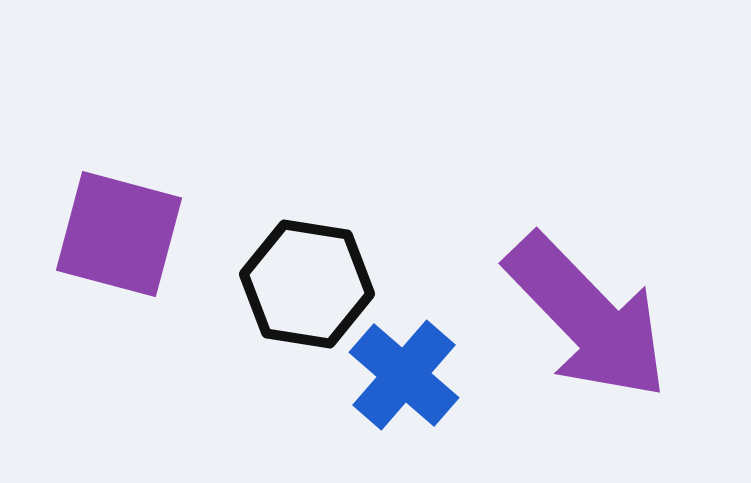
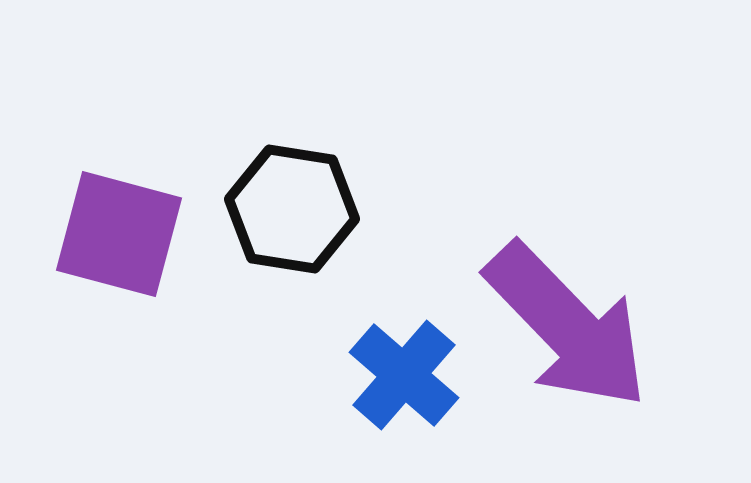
black hexagon: moved 15 px left, 75 px up
purple arrow: moved 20 px left, 9 px down
